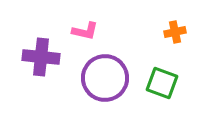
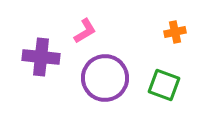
pink L-shape: rotated 44 degrees counterclockwise
green square: moved 2 px right, 2 px down
